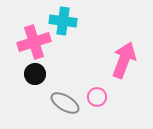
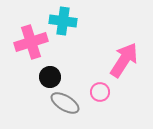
pink cross: moved 3 px left
pink arrow: rotated 12 degrees clockwise
black circle: moved 15 px right, 3 px down
pink circle: moved 3 px right, 5 px up
